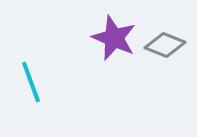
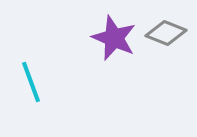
gray diamond: moved 1 px right, 12 px up
